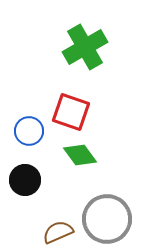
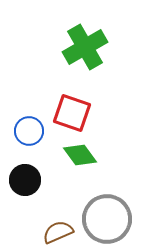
red square: moved 1 px right, 1 px down
